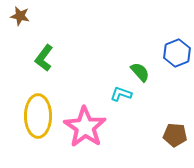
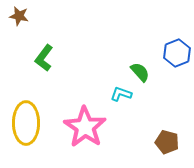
brown star: moved 1 px left
yellow ellipse: moved 12 px left, 7 px down
brown pentagon: moved 8 px left, 7 px down; rotated 10 degrees clockwise
